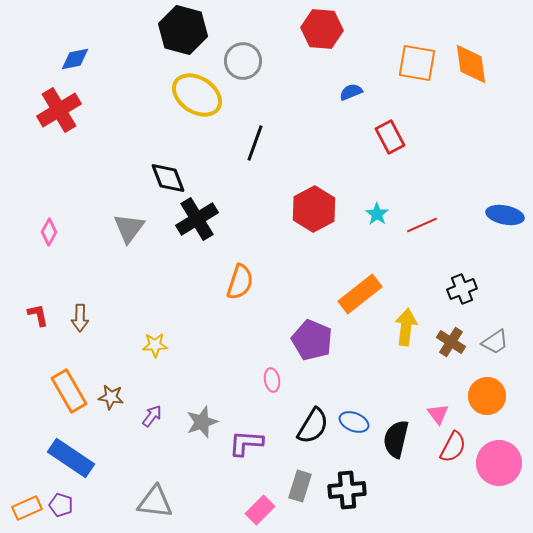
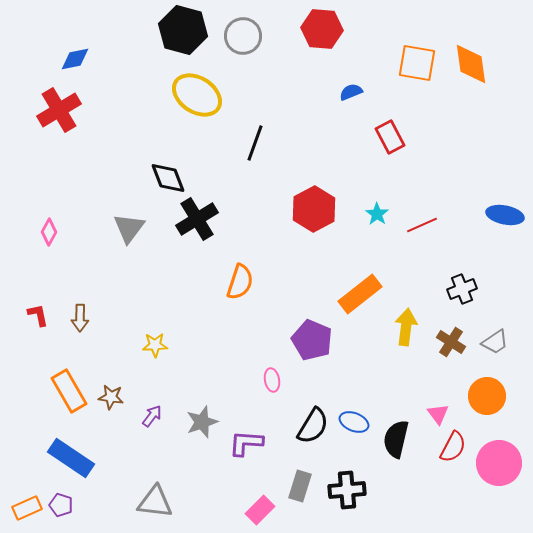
gray circle at (243, 61): moved 25 px up
